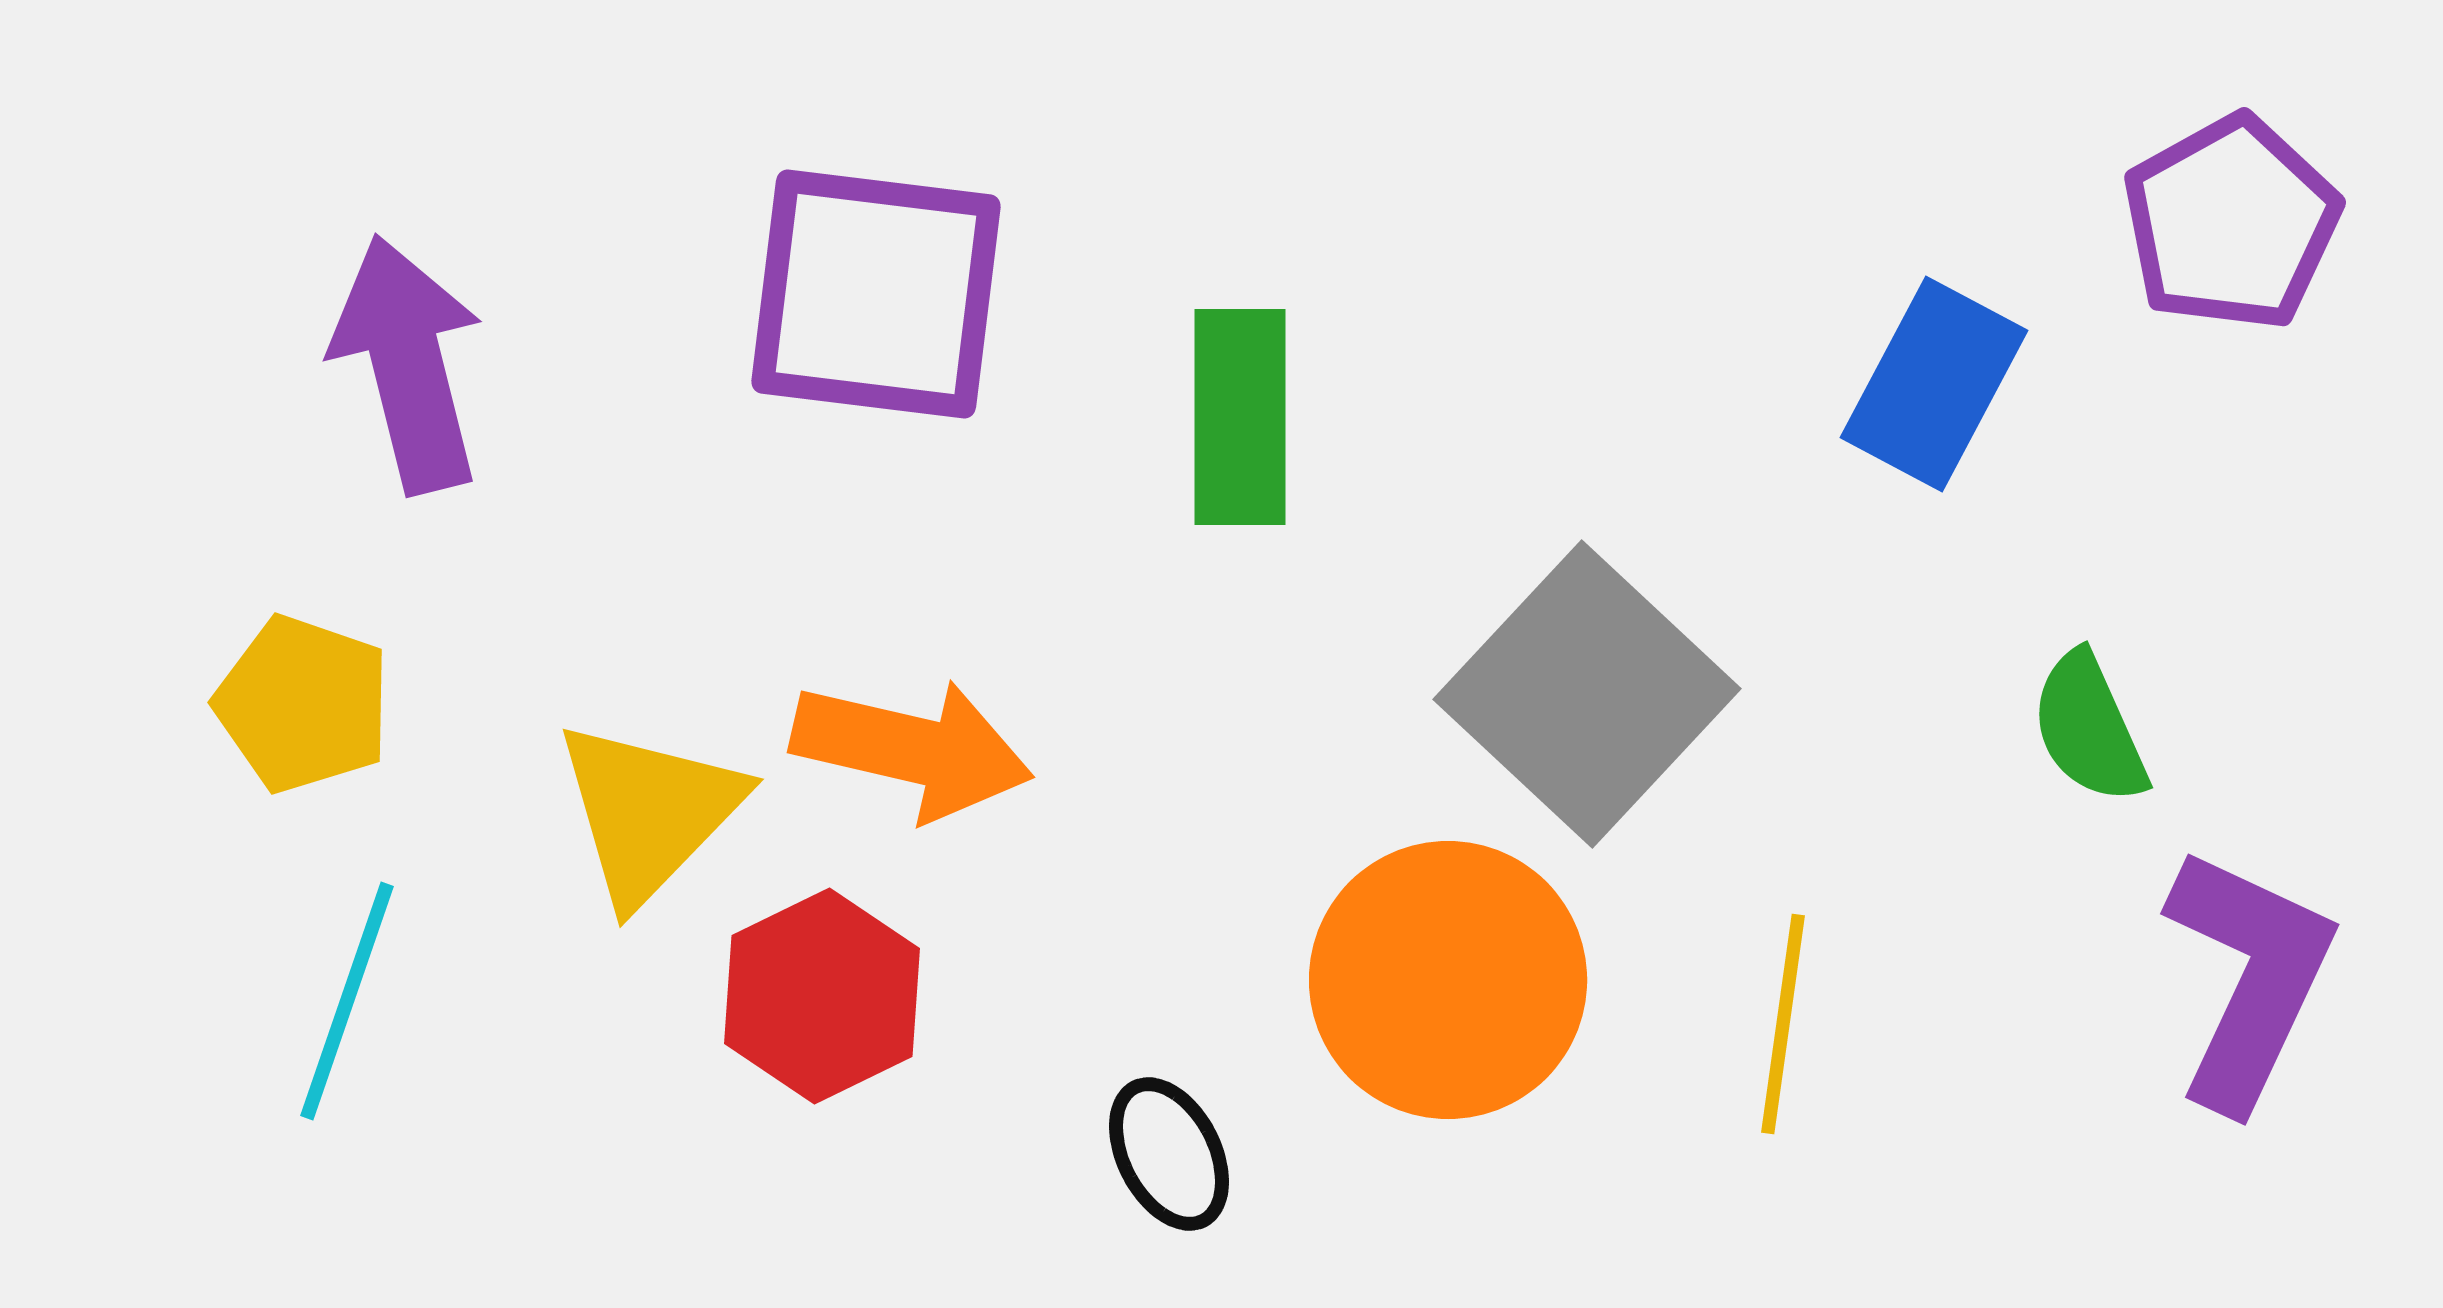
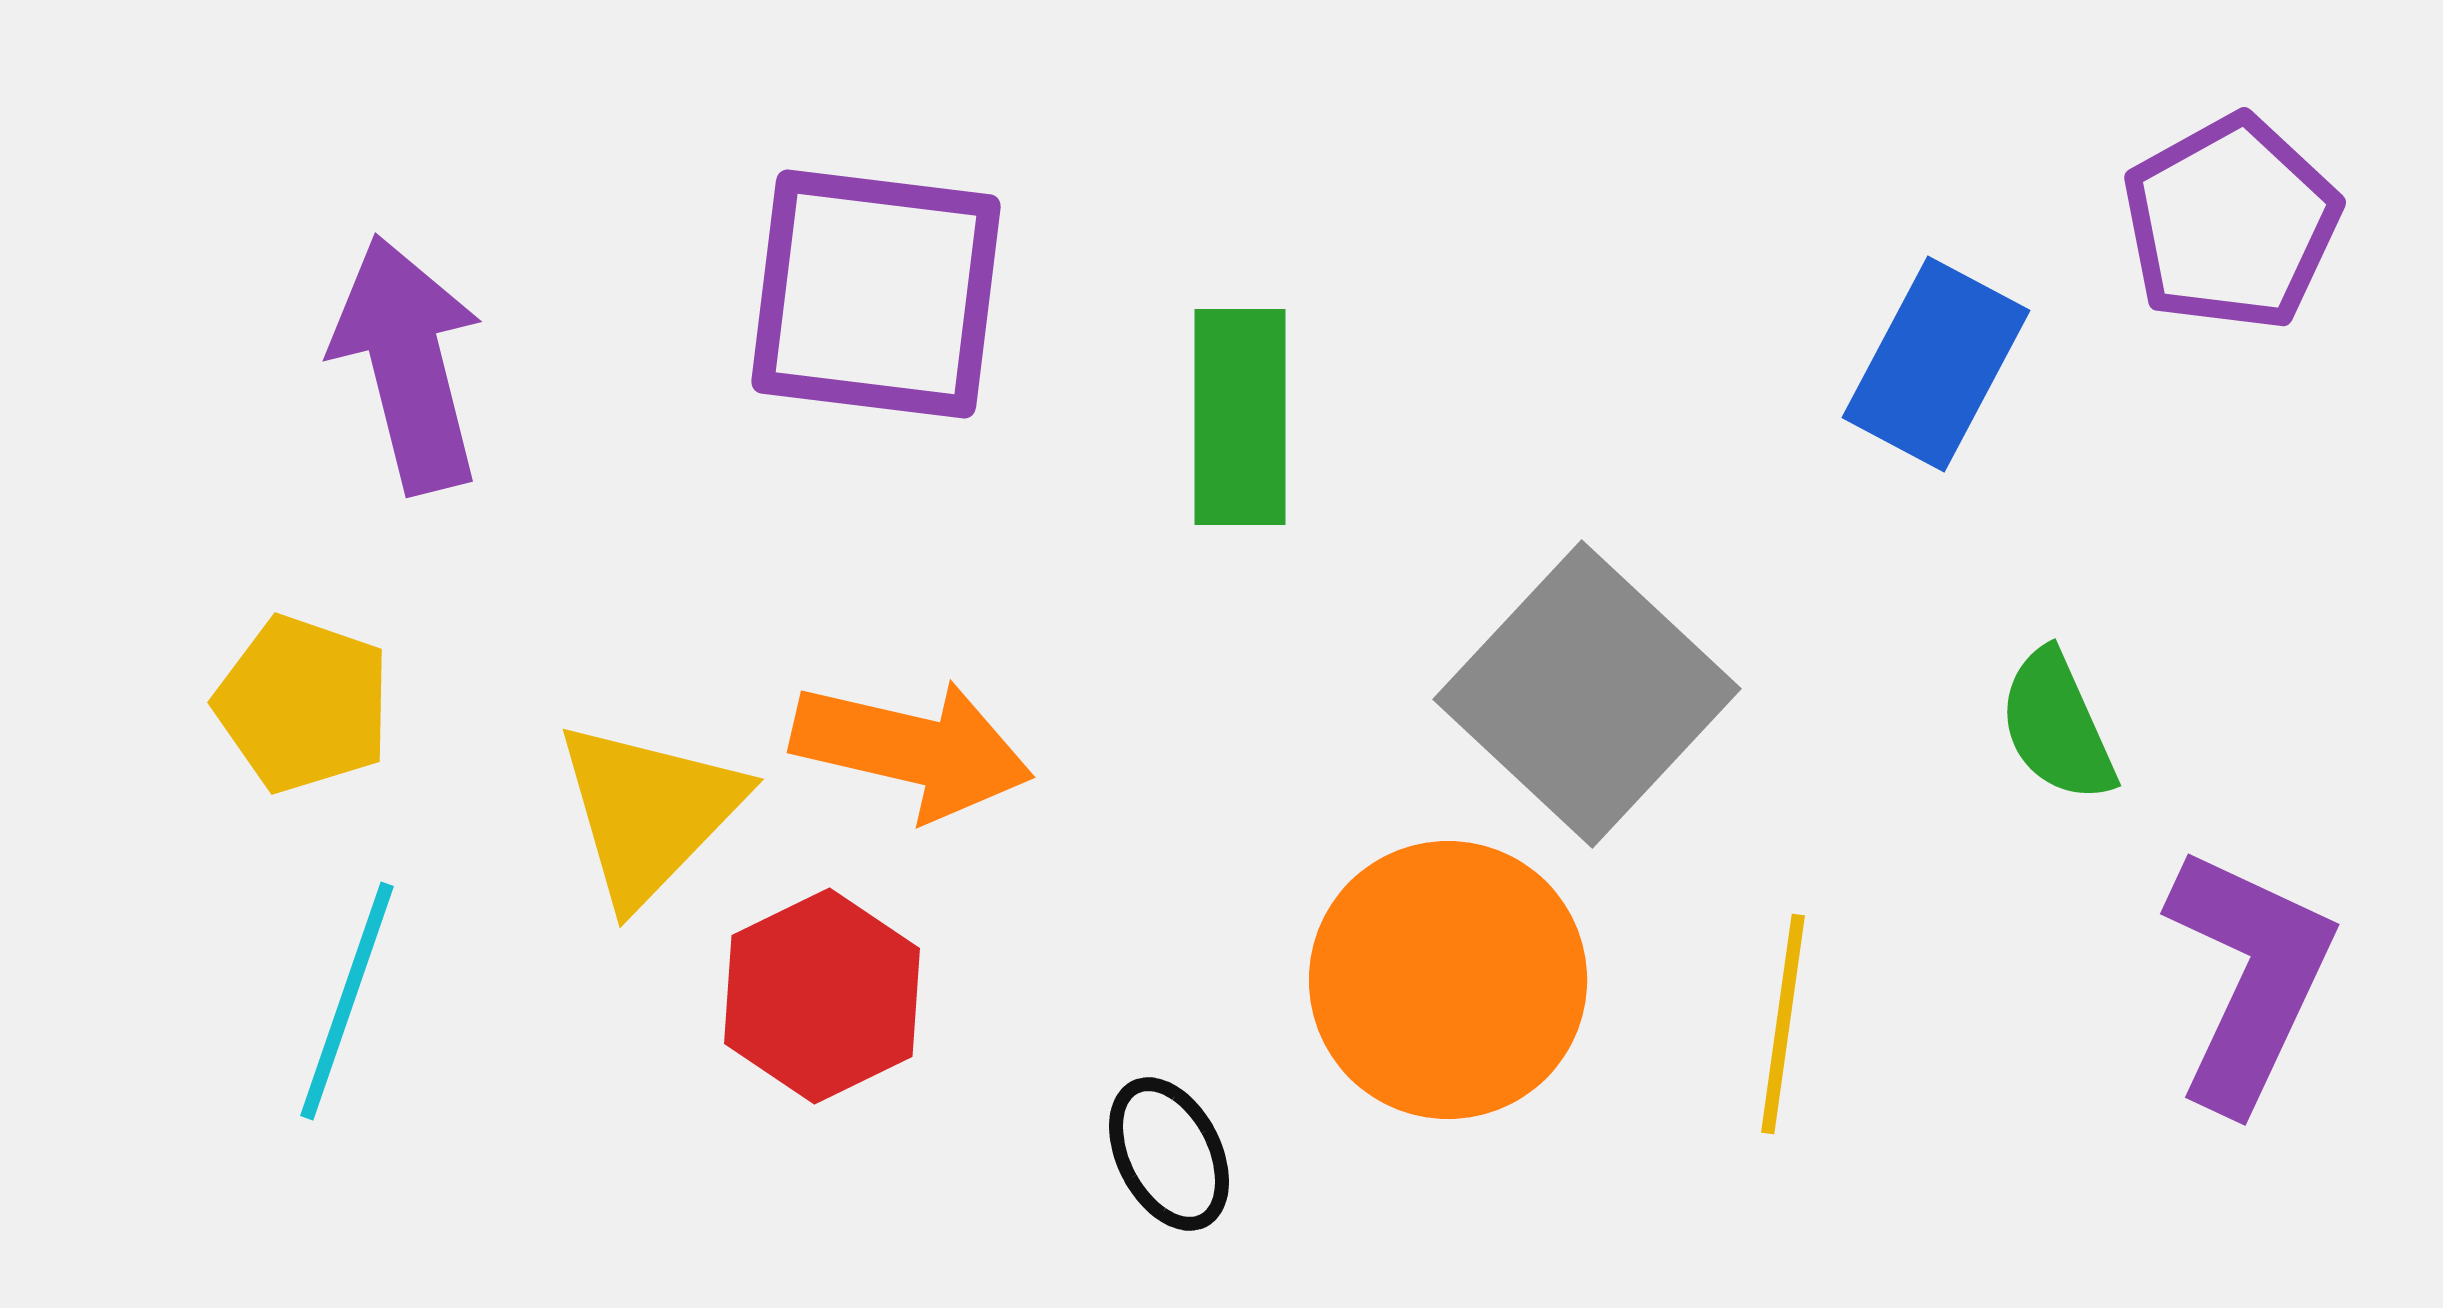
blue rectangle: moved 2 px right, 20 px up
green semicircle: moved 32 px left, 2 px up
